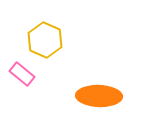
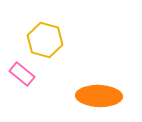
yellow hexagon: rotated 8 degrees counterclockwise
